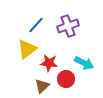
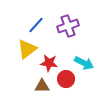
brown triangle: rotated 42 degrees clockwise
